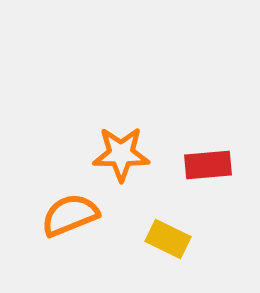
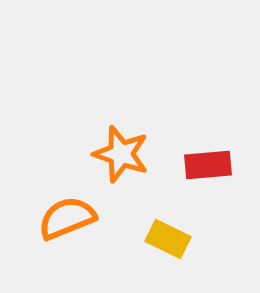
orange star: rotated 18 degrees clockwise
orange semicircle: moved 3 px left, 3 px down
